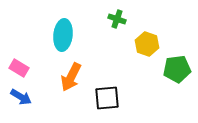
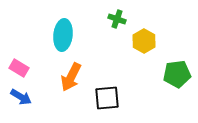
yellow hexagon: moved 3 px left, 3 px up; rotated 10 degrees clockwise
green pentagon: moved 5 px down
